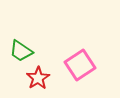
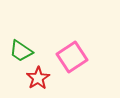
pink square: moved 8 px left, 8 px up
